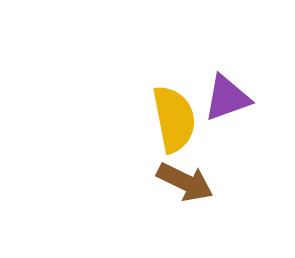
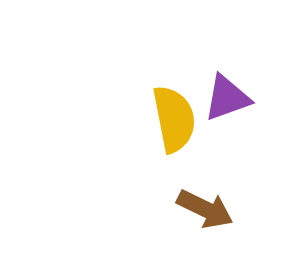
brown arrow: moved 20 px right, 27 px down
